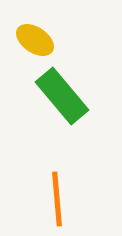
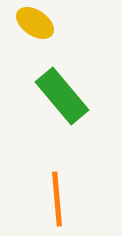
yellow ellipse: moved 17 px up
